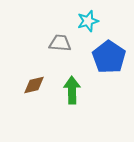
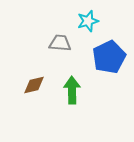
blue pentagon: rotated 12 degrees clockwise
